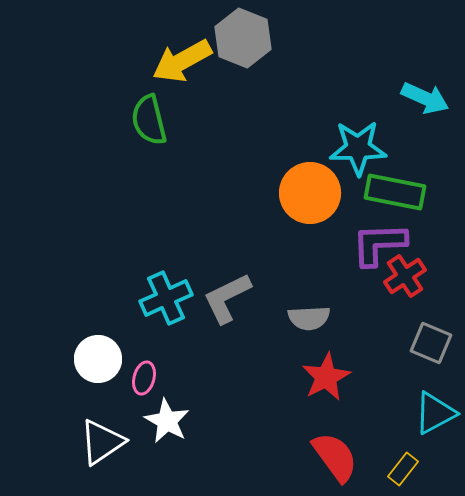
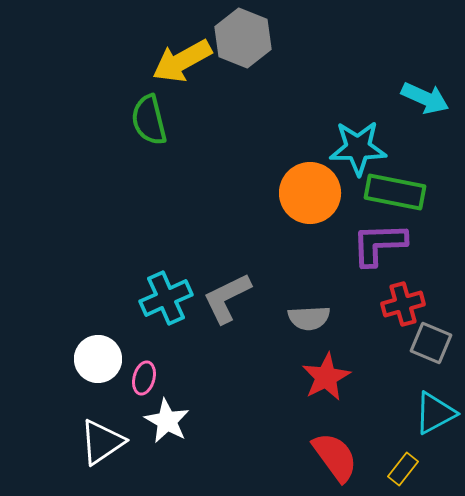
red cross: moved 2 px left, 28 px down; rotated 18 degrees clockwise
